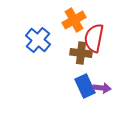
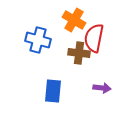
orange cross: rotated 30 degrees counterclockwise
blue cross: rotated 25 degrees counterclockwise
brown cross: moved 2 px left
blue rectangle: moved 32 px left, 5 px down; rotated 30 degrees clockwise
